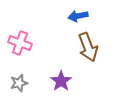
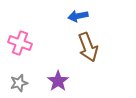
purple star: moved 3 px left
